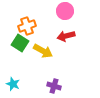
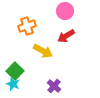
red arrow: rotated 18 degrees counterclockwise
green square: moved 5 px left, 28 px down; rotated 12 degrees clockwise
purple cross: rotated 24 degrees clockwise
